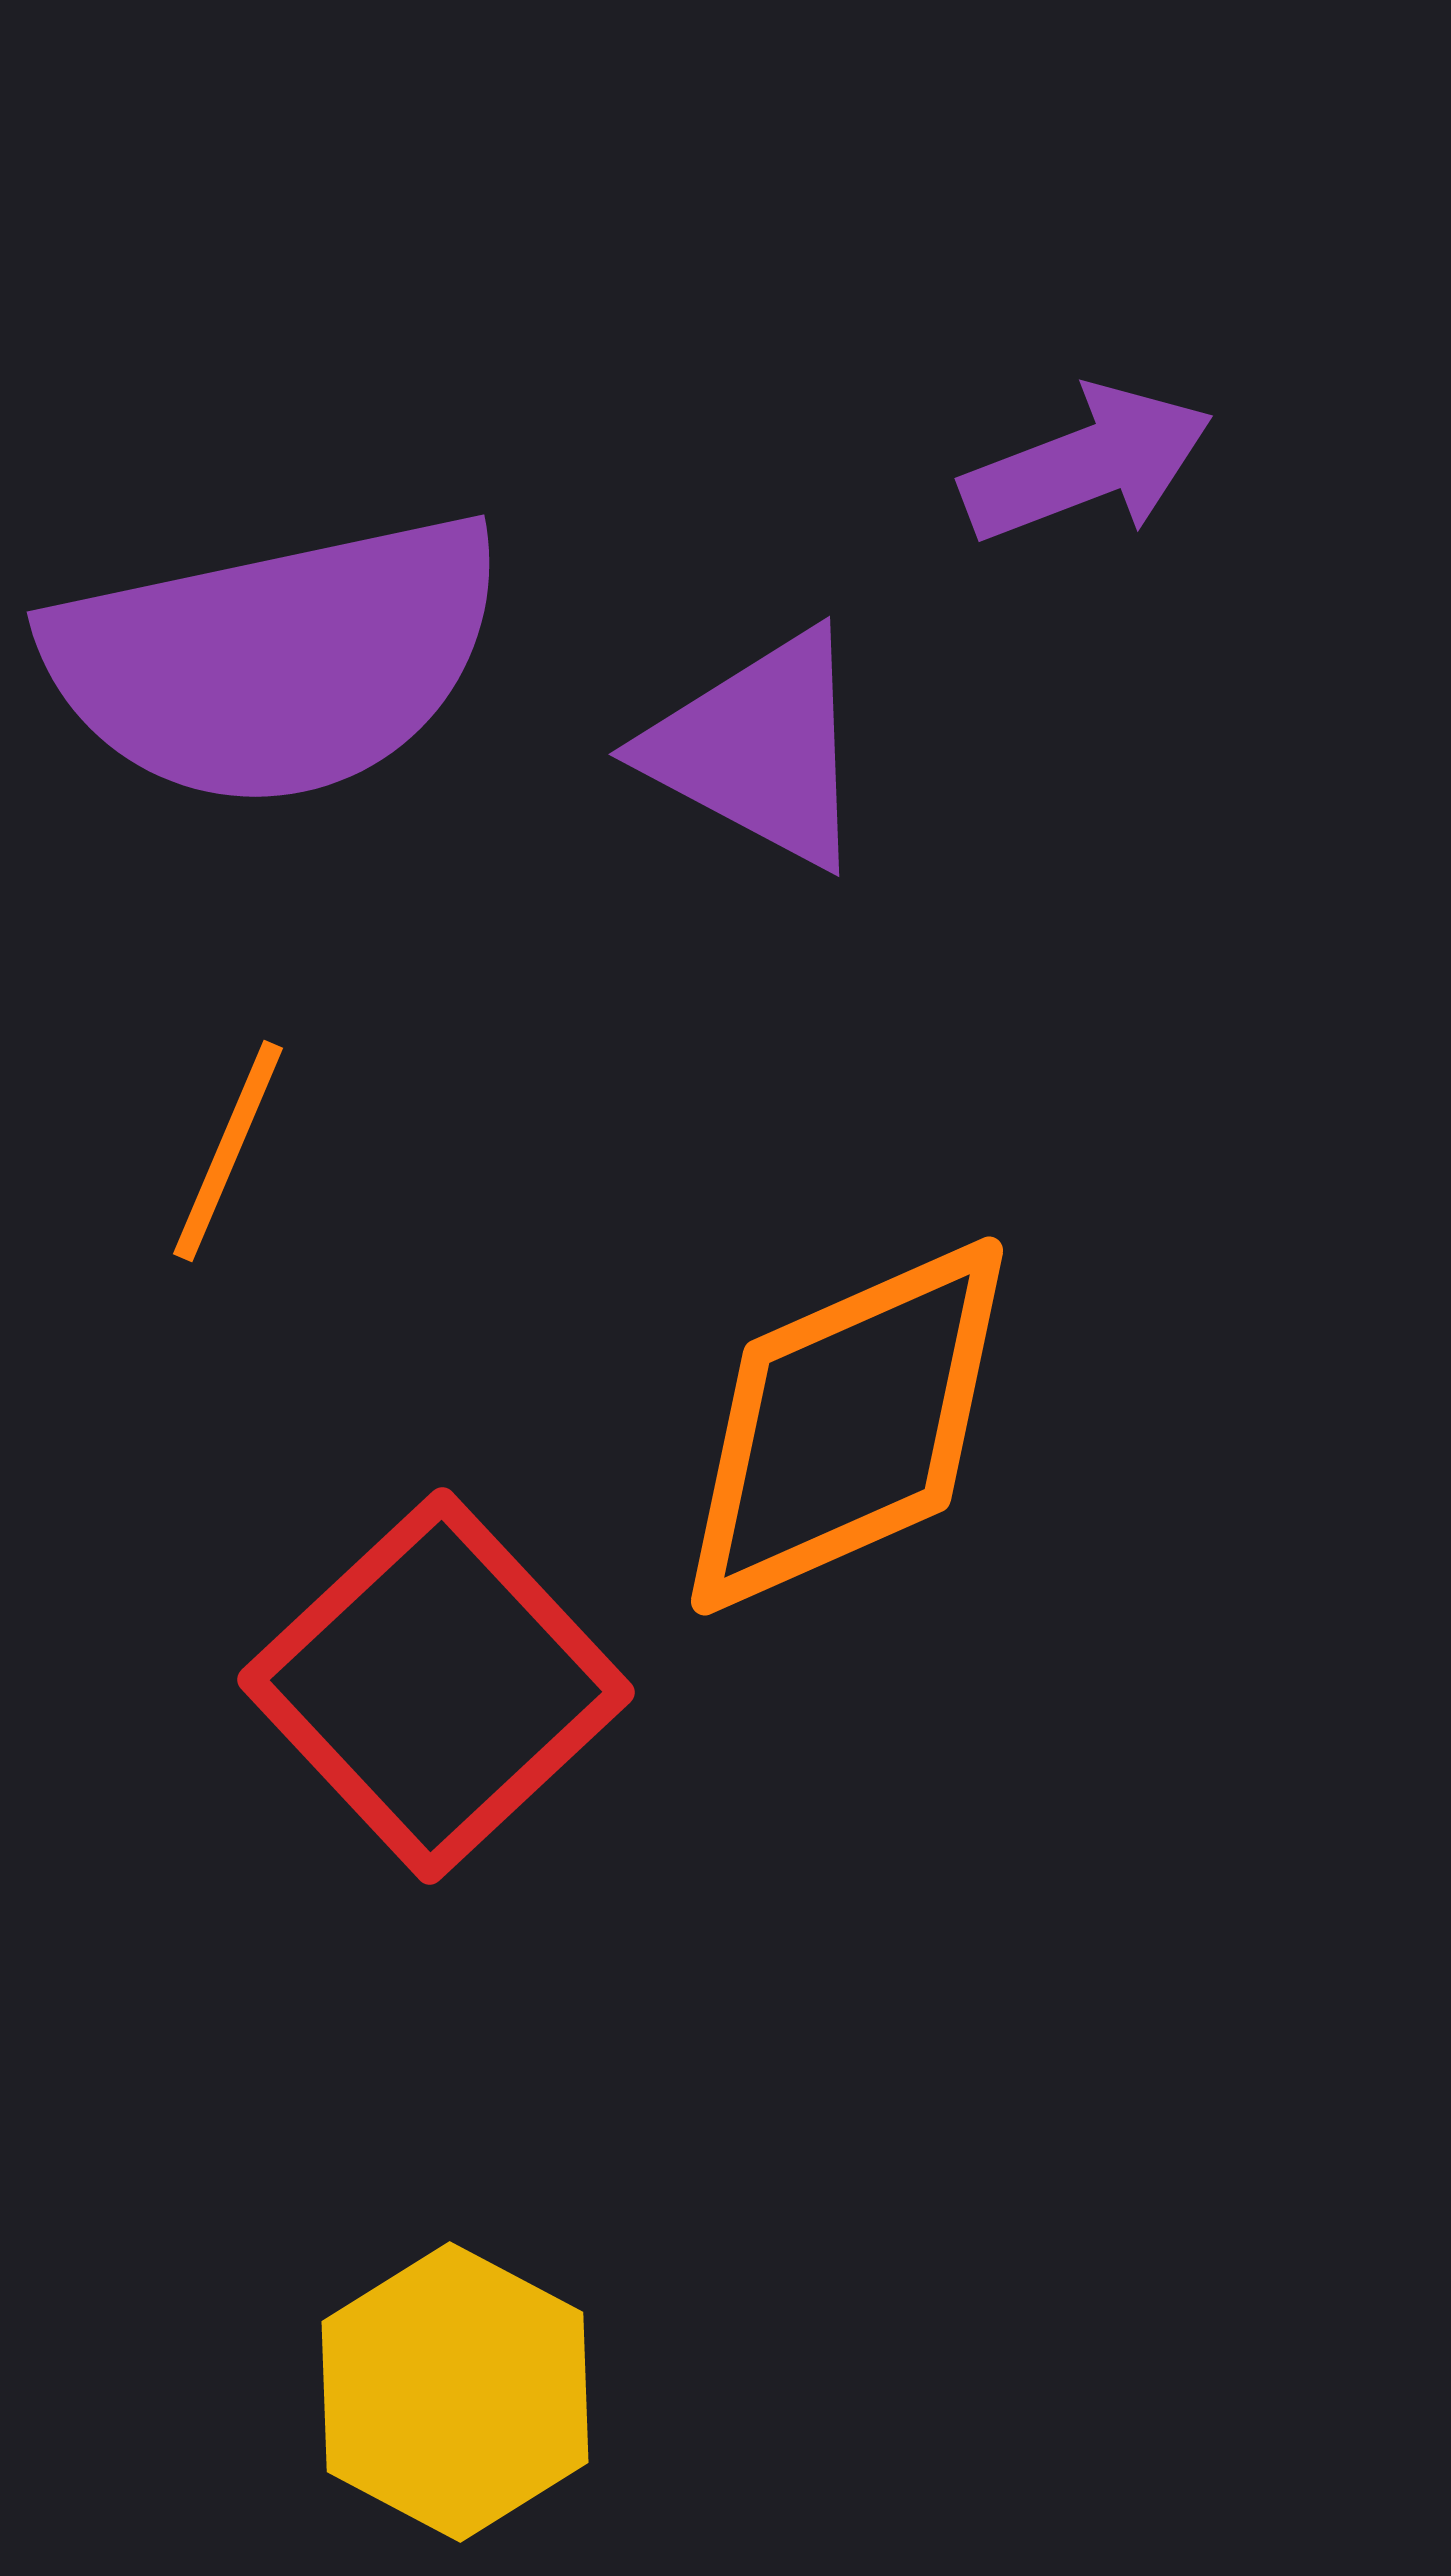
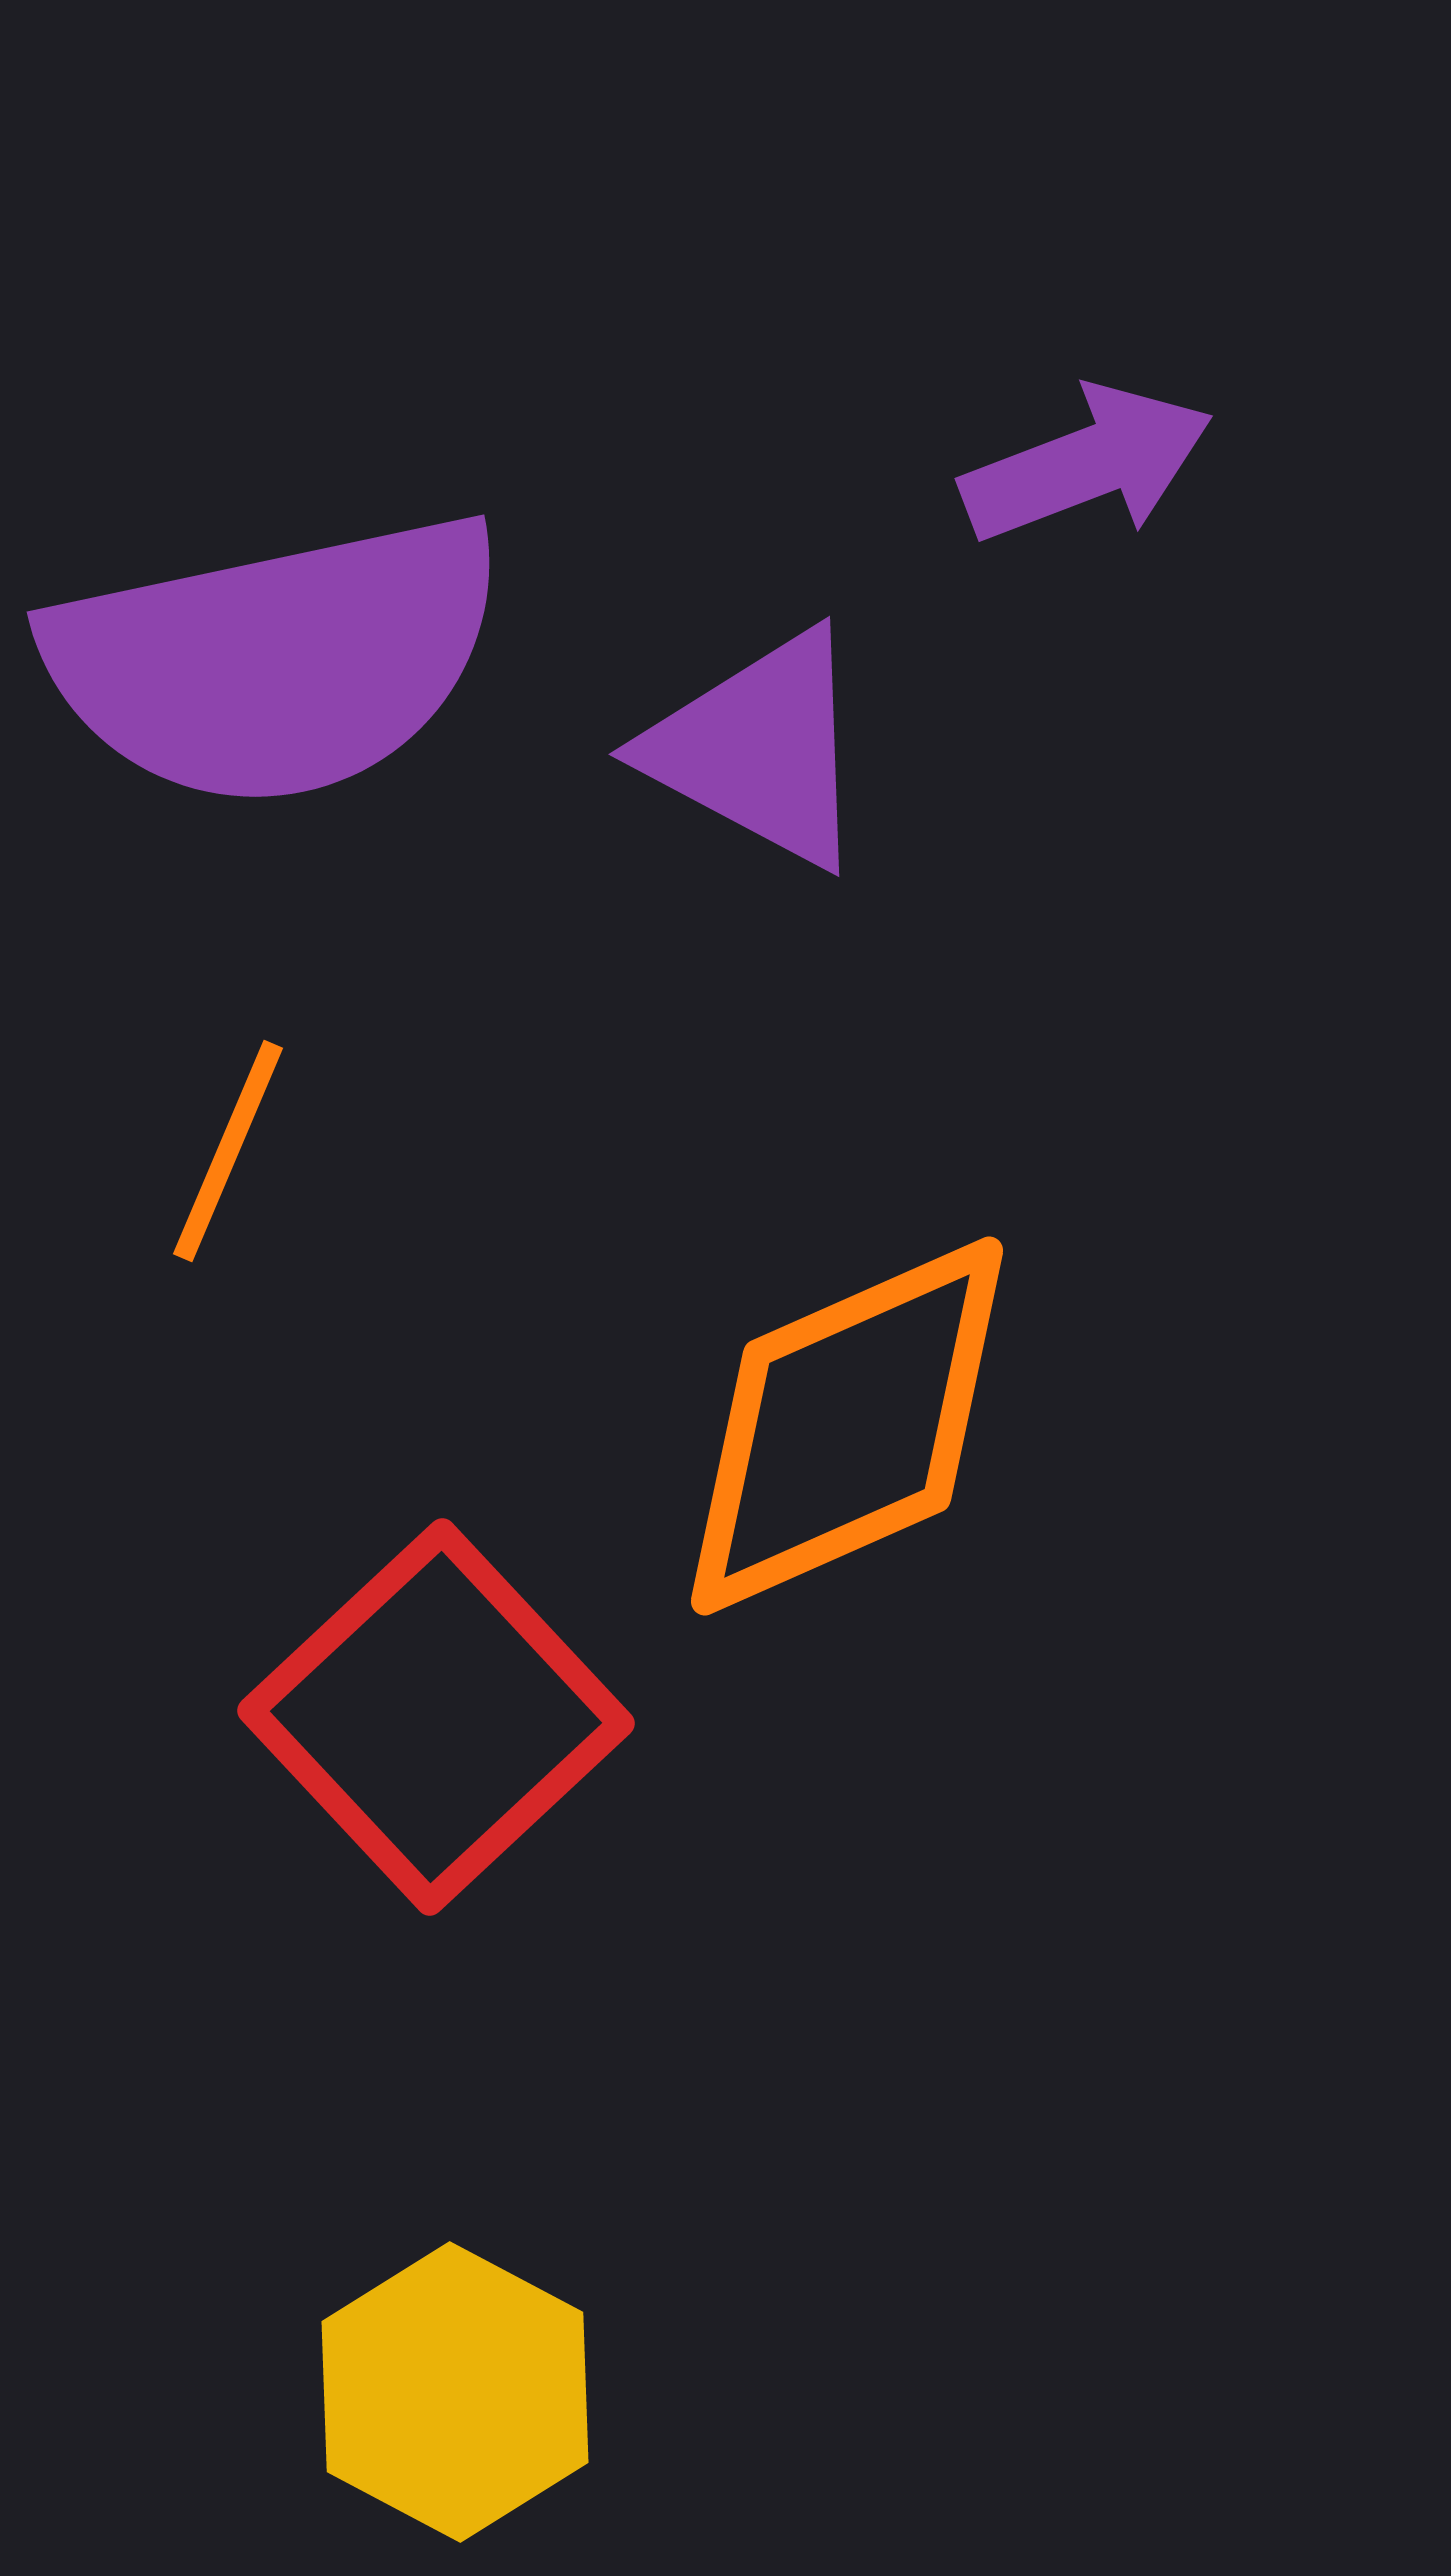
red square: moved 31 px down
